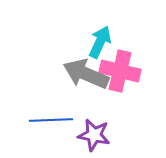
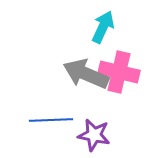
cyan arrow: moved 3 px right, 15 px up
pink cross: moved 1 px left, 1 px down
